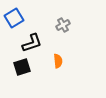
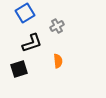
blue square: moved 11 px right, 5 px up
gray cross: moved 6 px left, 1 px down
black square: moved 3 px left, 2 px down
